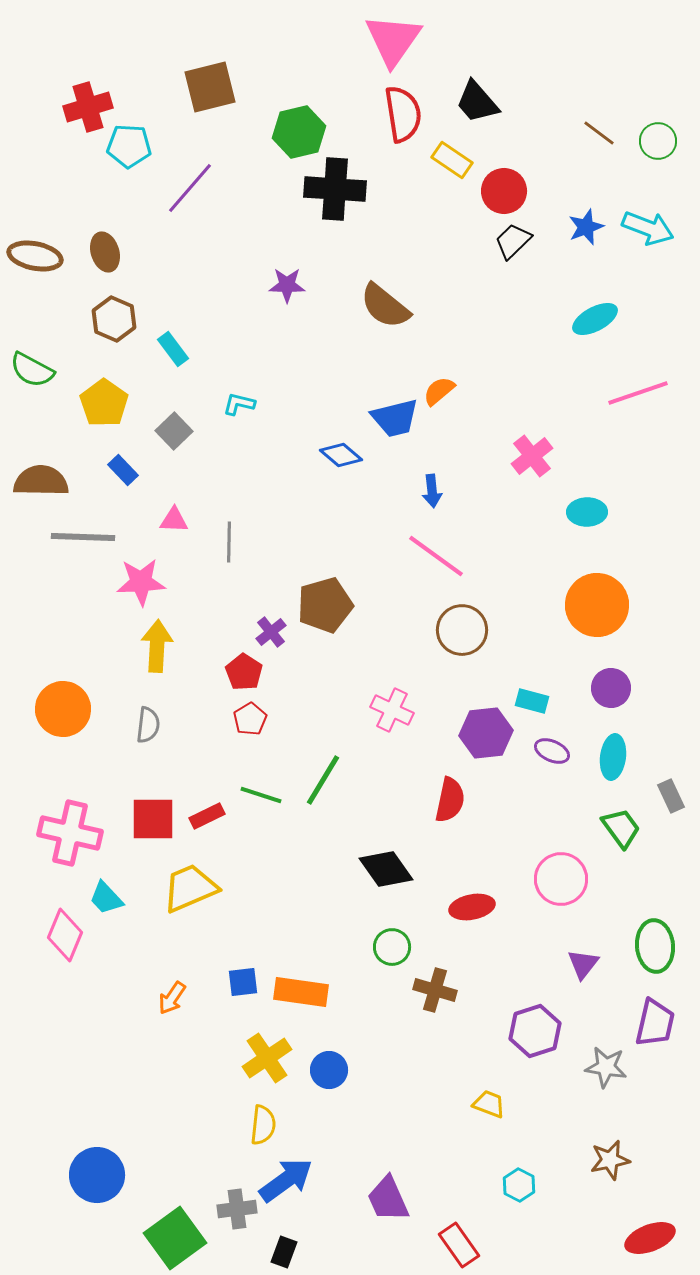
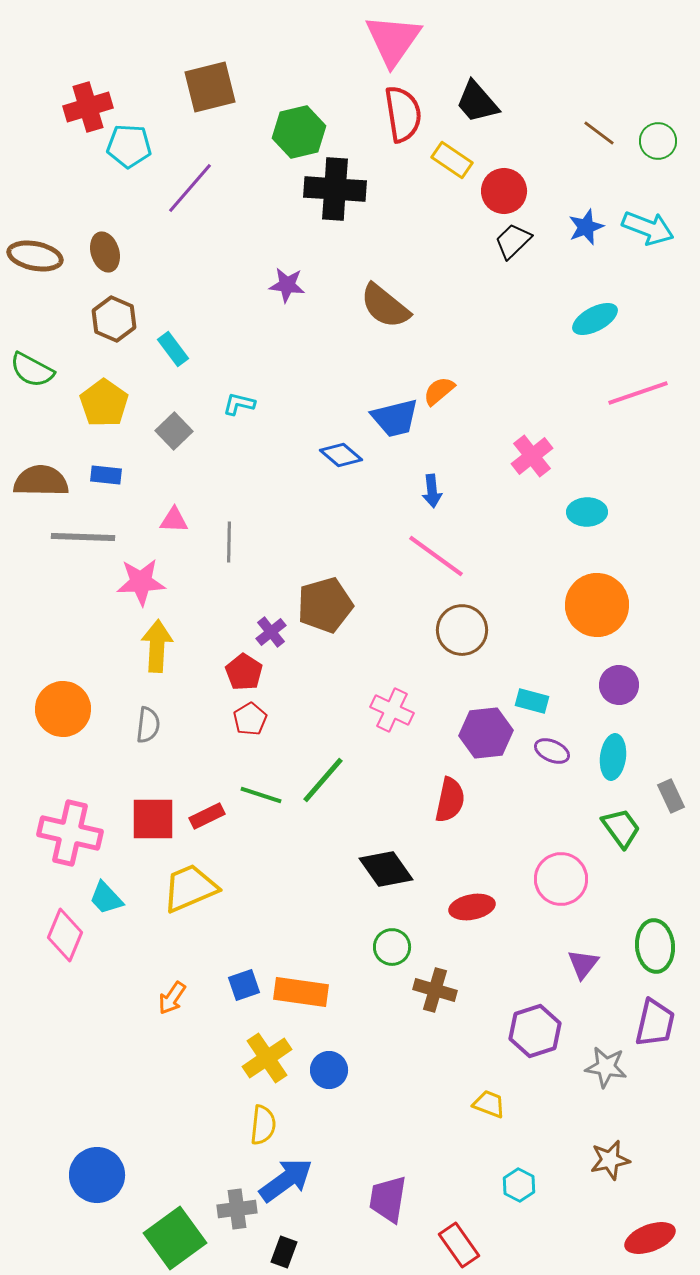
purple star at (287, 285): rotated 6 degrees clockwise
blue rectangle at (123, 470): moved 17 px left, 5 px down; rotated 40 degrees counterclockwise
purple circle at (611, 688): moved 8 px right, 3 px up
green line at (323, 780): rotated 10 degrees clockwise
blue square at (243, 982): moved 1 px right, 3 px down; rotated 12 degrees counterclockwise
purple trapezoid at (388, 1199): rotated 33 degrees clockwise
